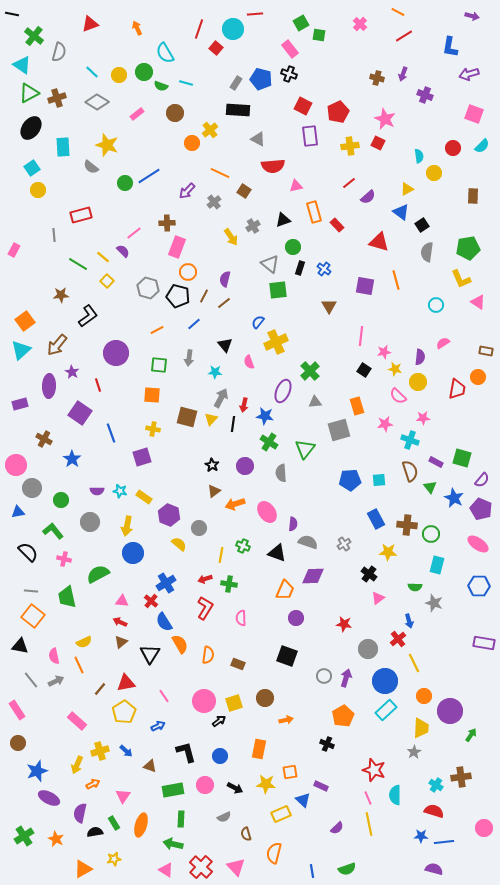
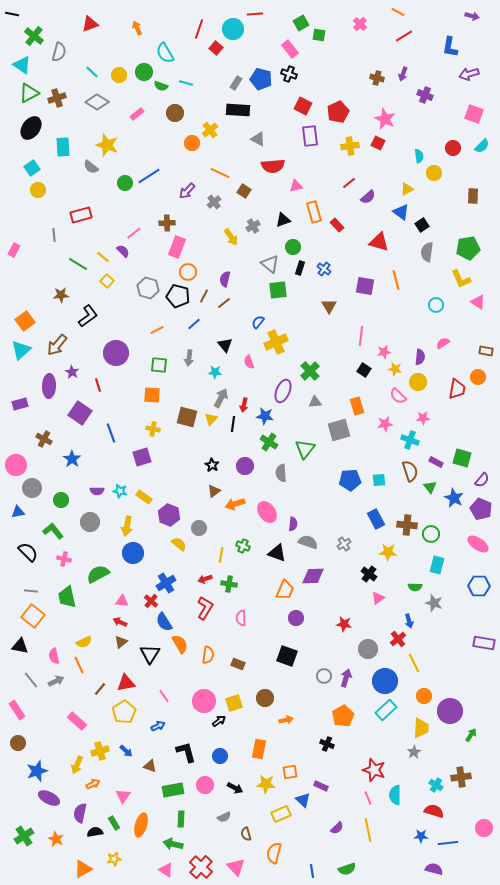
yellow line at (369, 824): moved 1 px left, 6 px down
blue line at (444, 842): moved 4 px right, 1 px down
